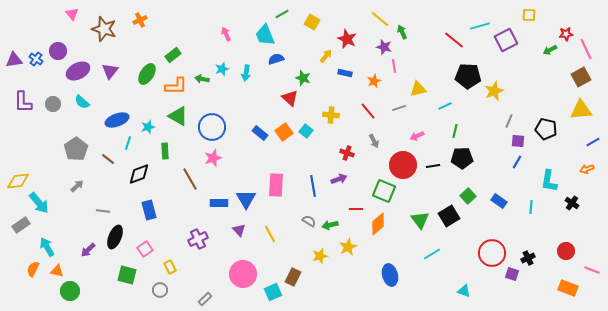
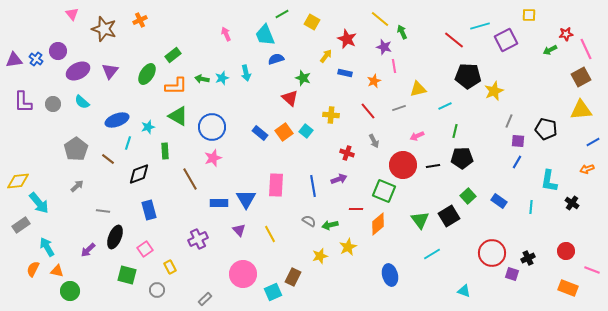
cyan star at (222, 69): moved 9 px down
cyan arrow at (246, 73): rotated 21 degrees counterclockwise
gray circle at (160, 290): moved 3 px left
